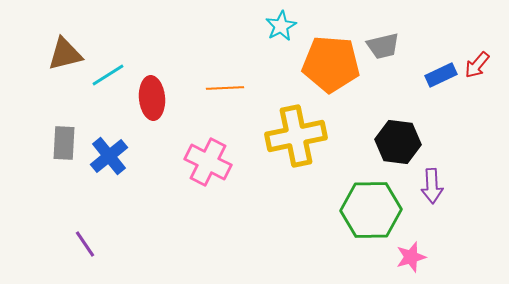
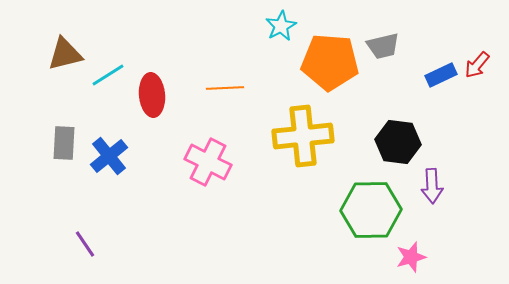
orange pentagon: moved 1 px left, 2 px up
red ellipse: moved 3 px up
yellow cross: moved 7 px right; rotated 6 degrees clockwise
